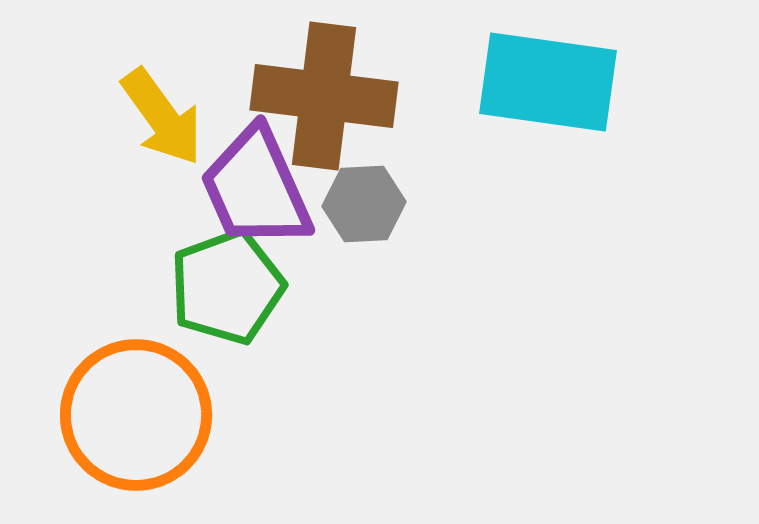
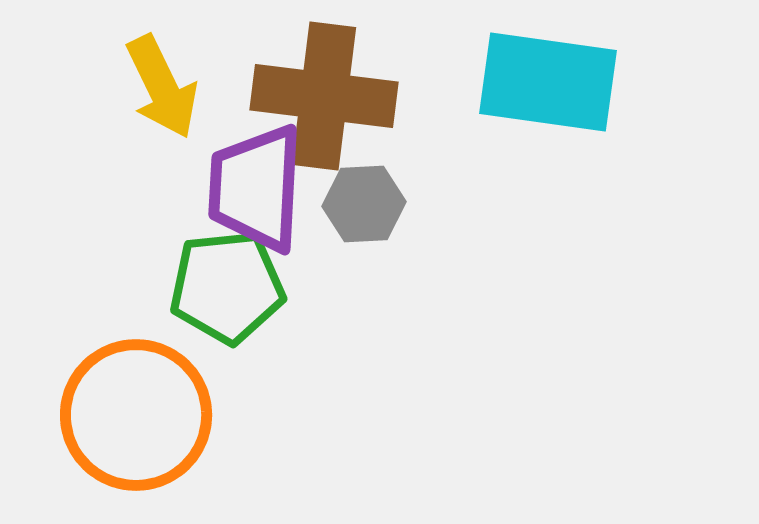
yellow arrow: moved 30 px up; rotated 10 degrees clockwise
purple trapezoid: rotated 27 degrees clockwise
green pentagon: rotated 14 degrees clockwise
